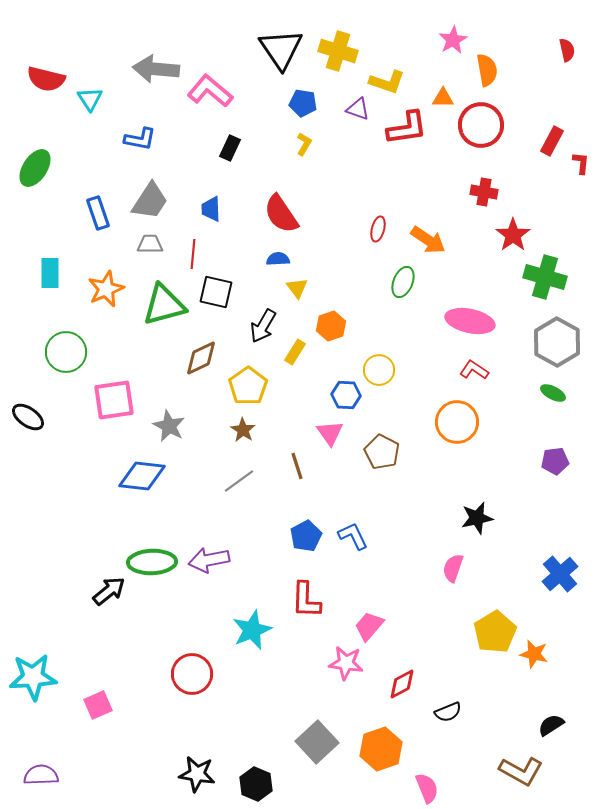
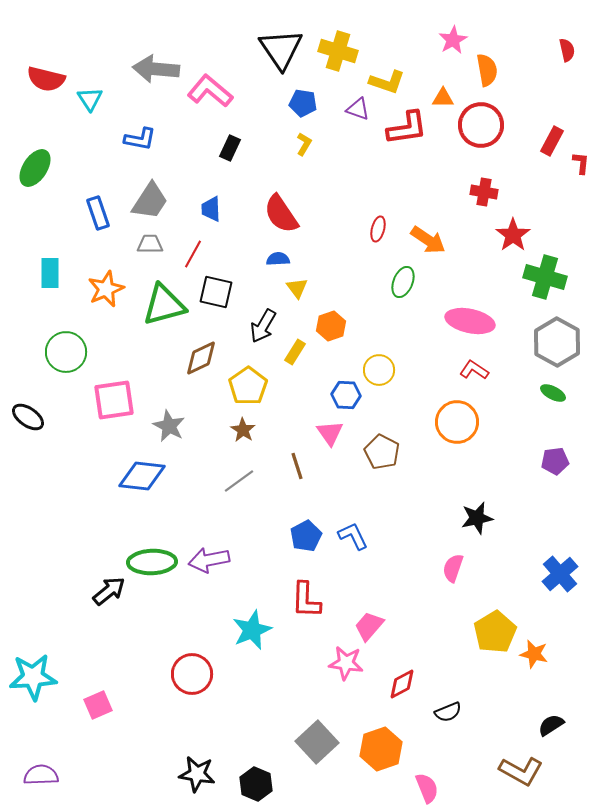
red line at (193, 254): rotated 24 degrees clockwise
